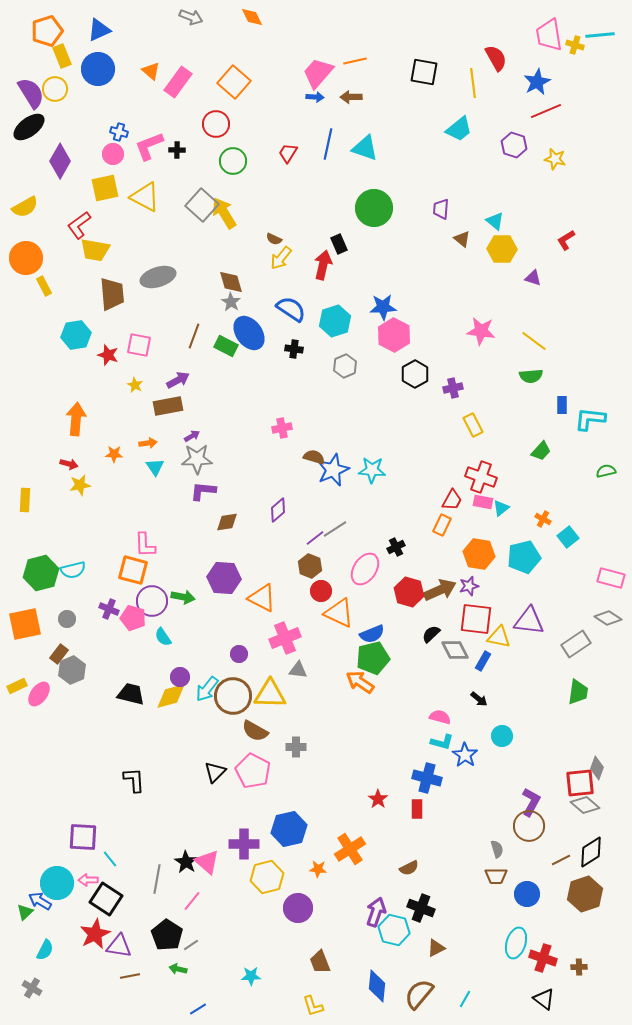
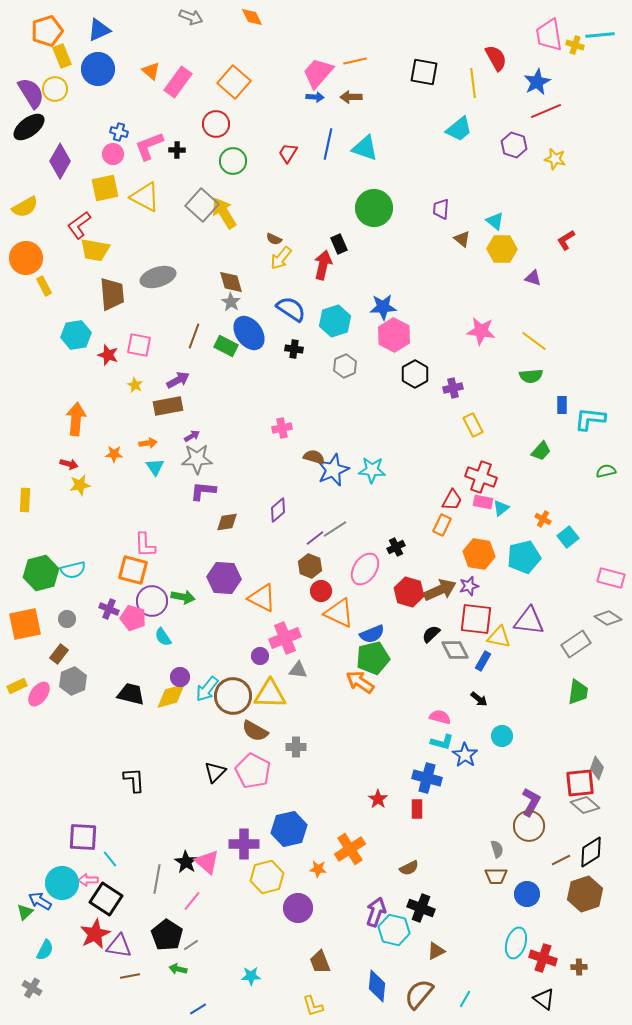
purple circle at (239, 654): moved 21 px right, 2 px down
gray hexagon at (72, 670): moved 1 px right, 11 px down
cyan circle at (57, 883): moved 5 px right
brown triangle at (436, 948): moved 3 px down
